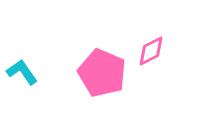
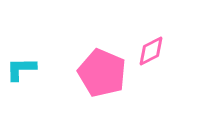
cyan L-shape: moved 1 px left, 3 px up; rotated 56 degrees counterclockwise
